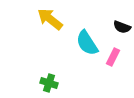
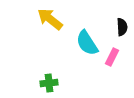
black semicircle: rotated 114 degrees counterclockwise
pink rectangle: moved 1 px left
green cross: rotated 24 degrees counterclockwise
